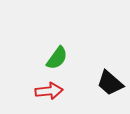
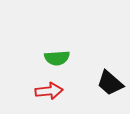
green semicircle: rotated 50 degrees clockwise
